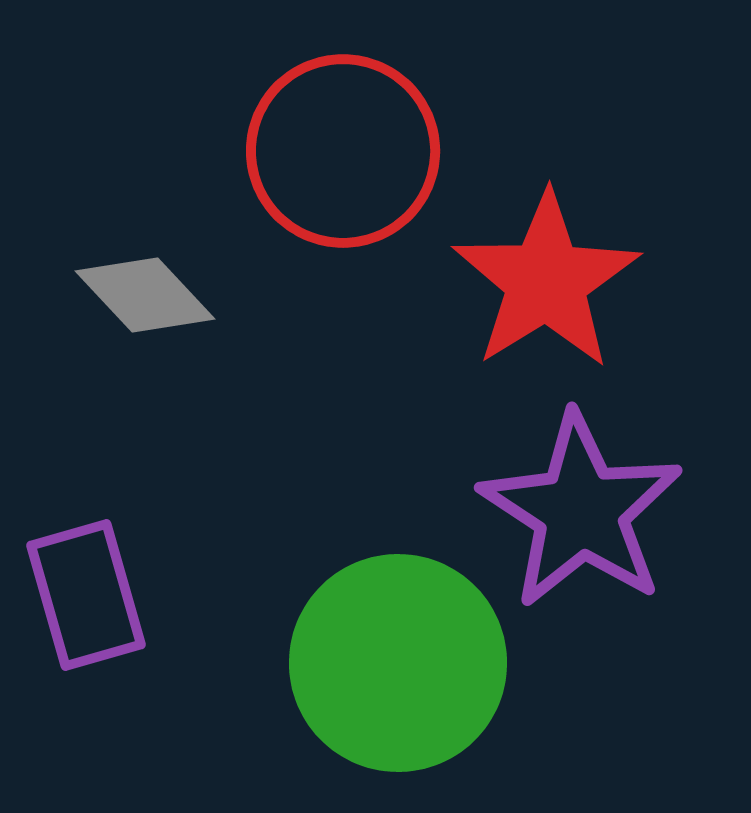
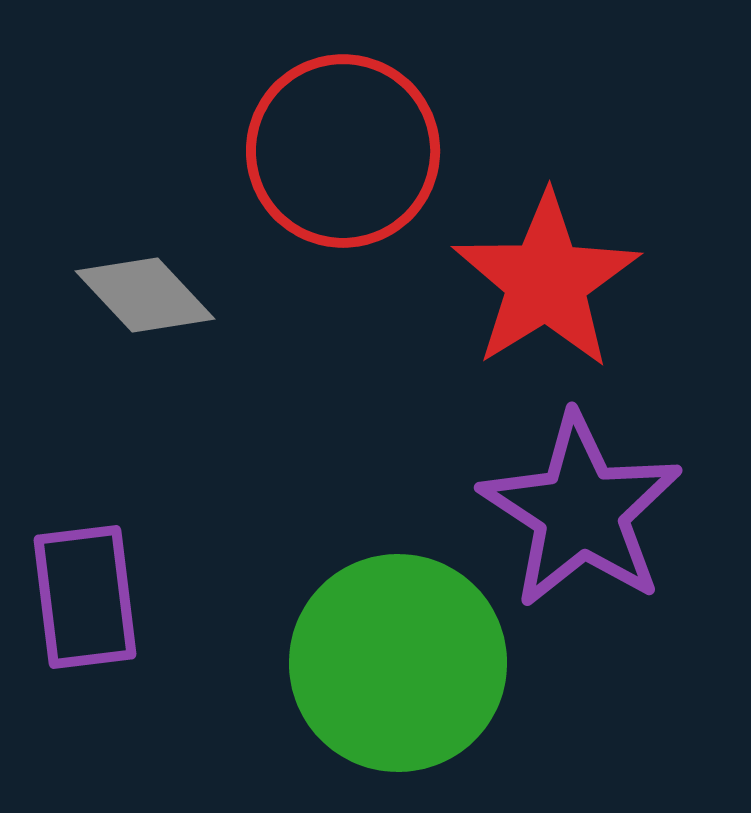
purple rectangle: moved 1 px left, 2 px down; rotated 9 degrees clockwise
